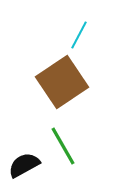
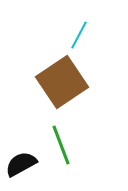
green line: moved 2 px left, 1 px up; rotated 9 degrees clockwise
black semicircle: moved 3 px left, 1 px up
